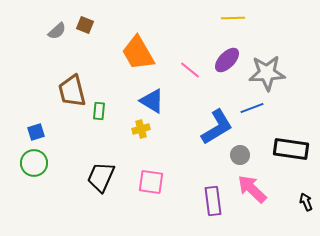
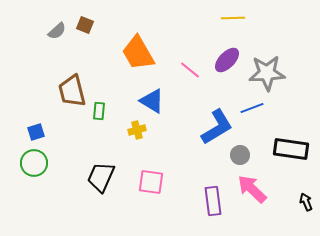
yellow cross: moved 4 px left, 1 px down
